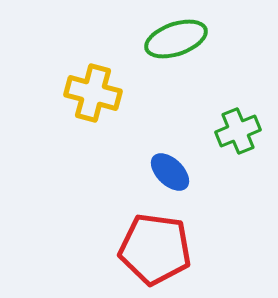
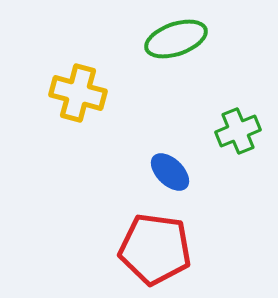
yellow cross: moved 15 px left
